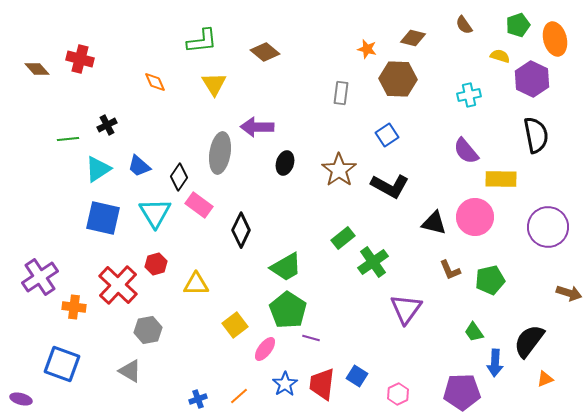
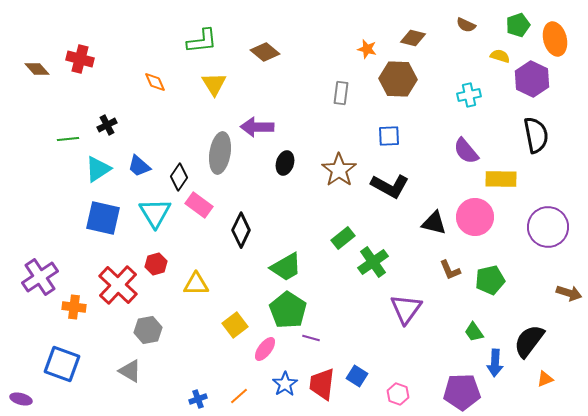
brown semicircle at (464, 25): moved 2 px right; rotated 30 degrees counterclockwise
blue square at (387, 135): moved 2 px right, 1 px down; rotated 30 degrees clockwise
pink hexagon at (398, 394): rotated 15 degrees counterclockwise
